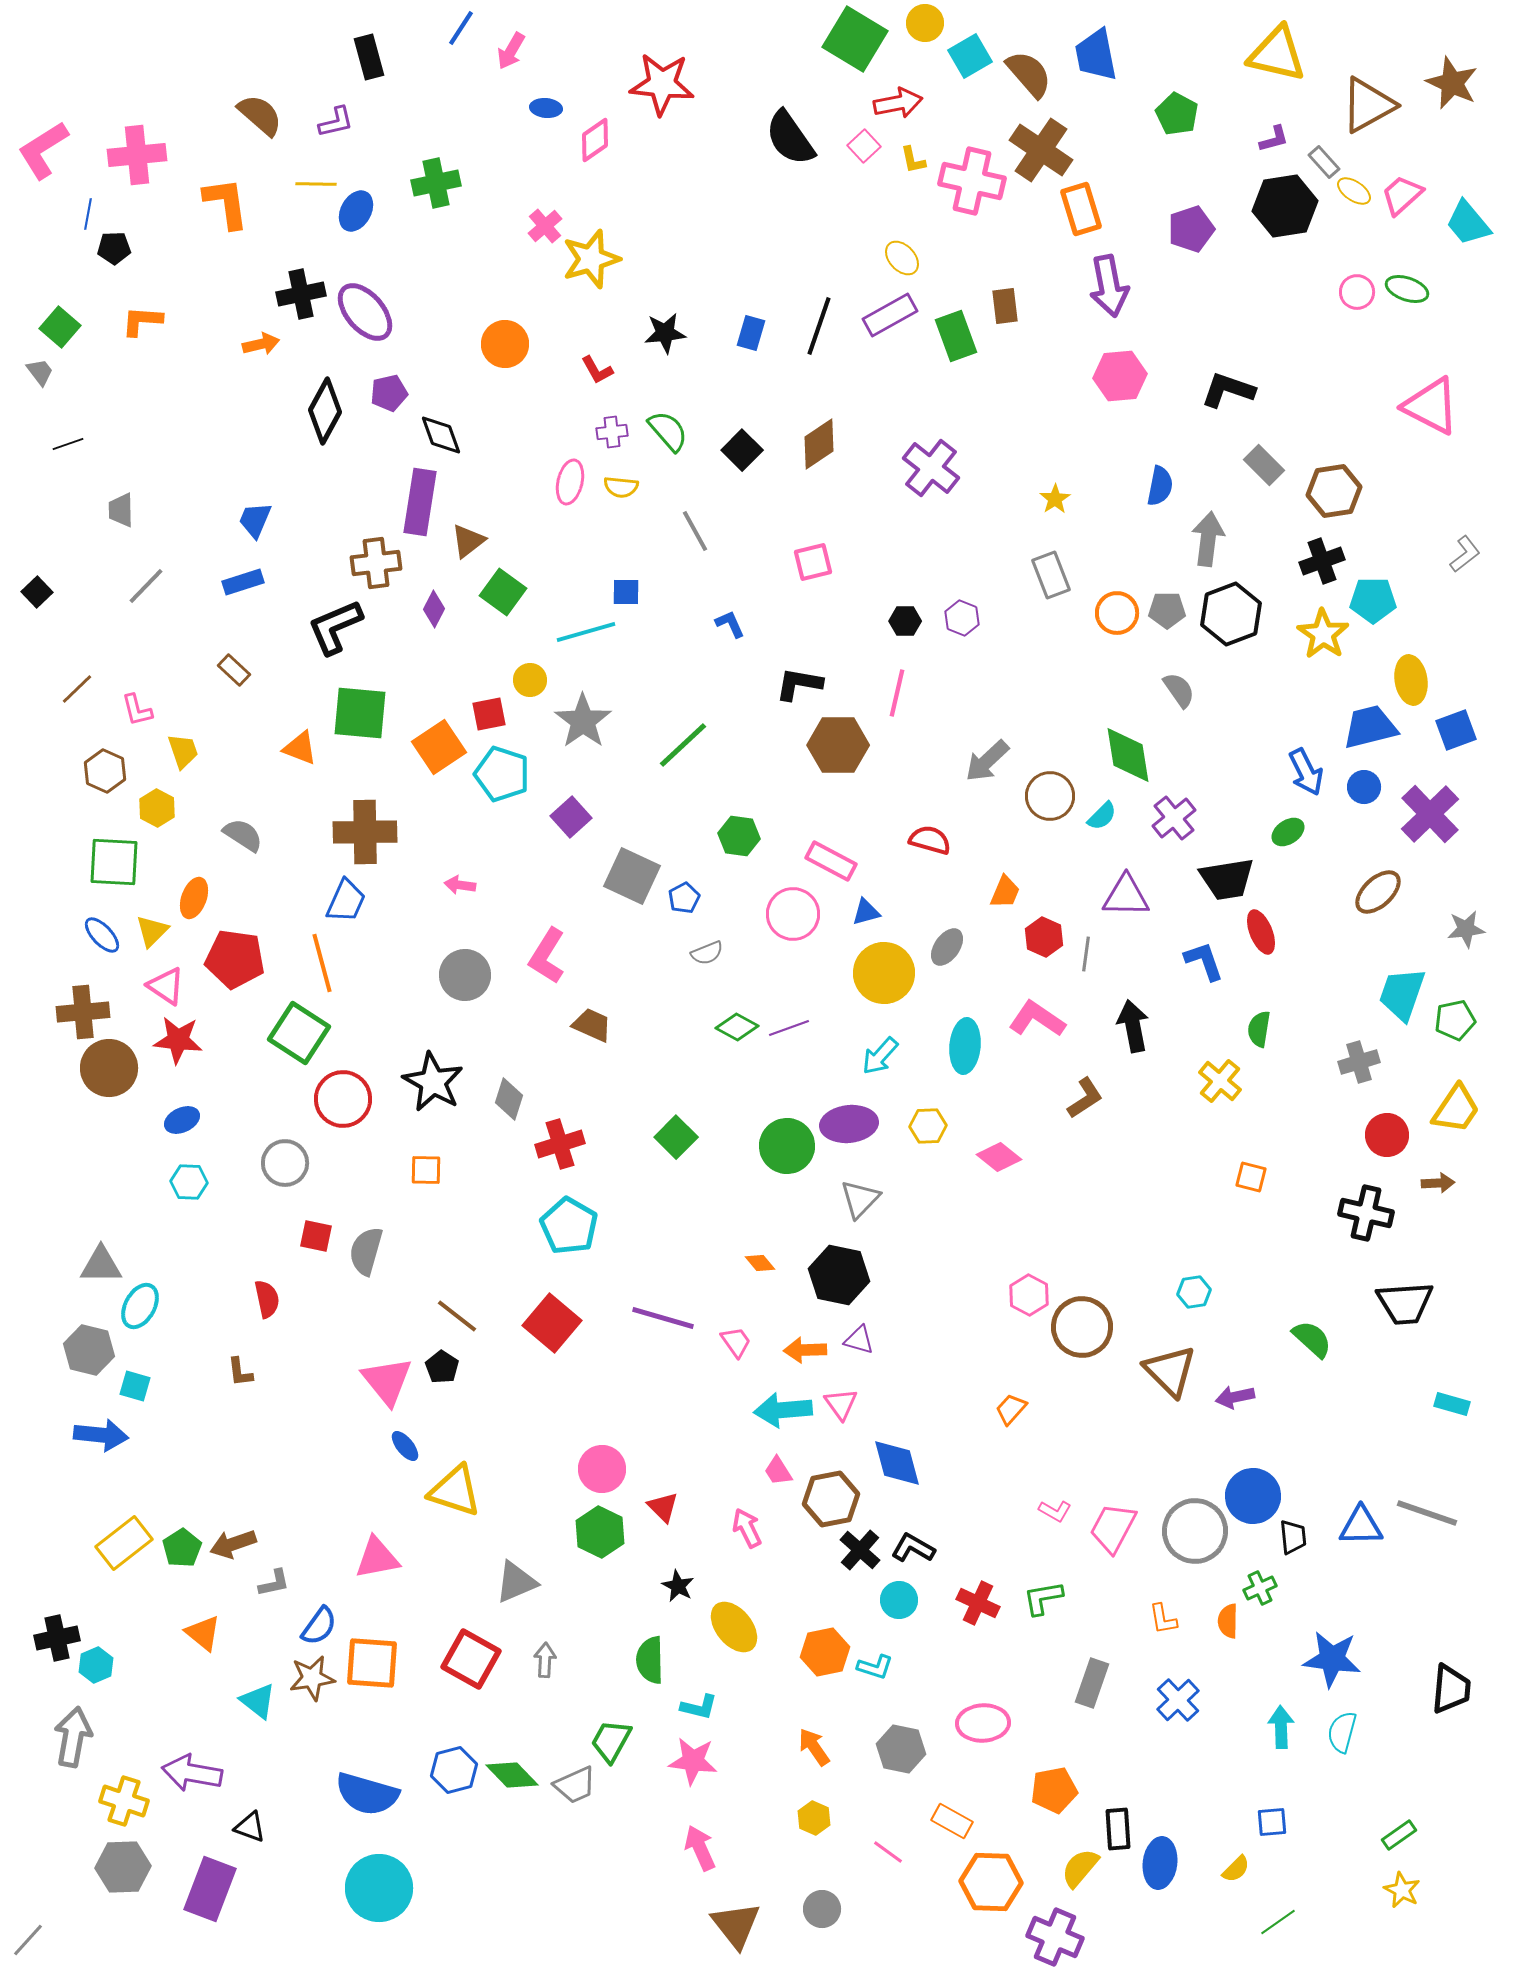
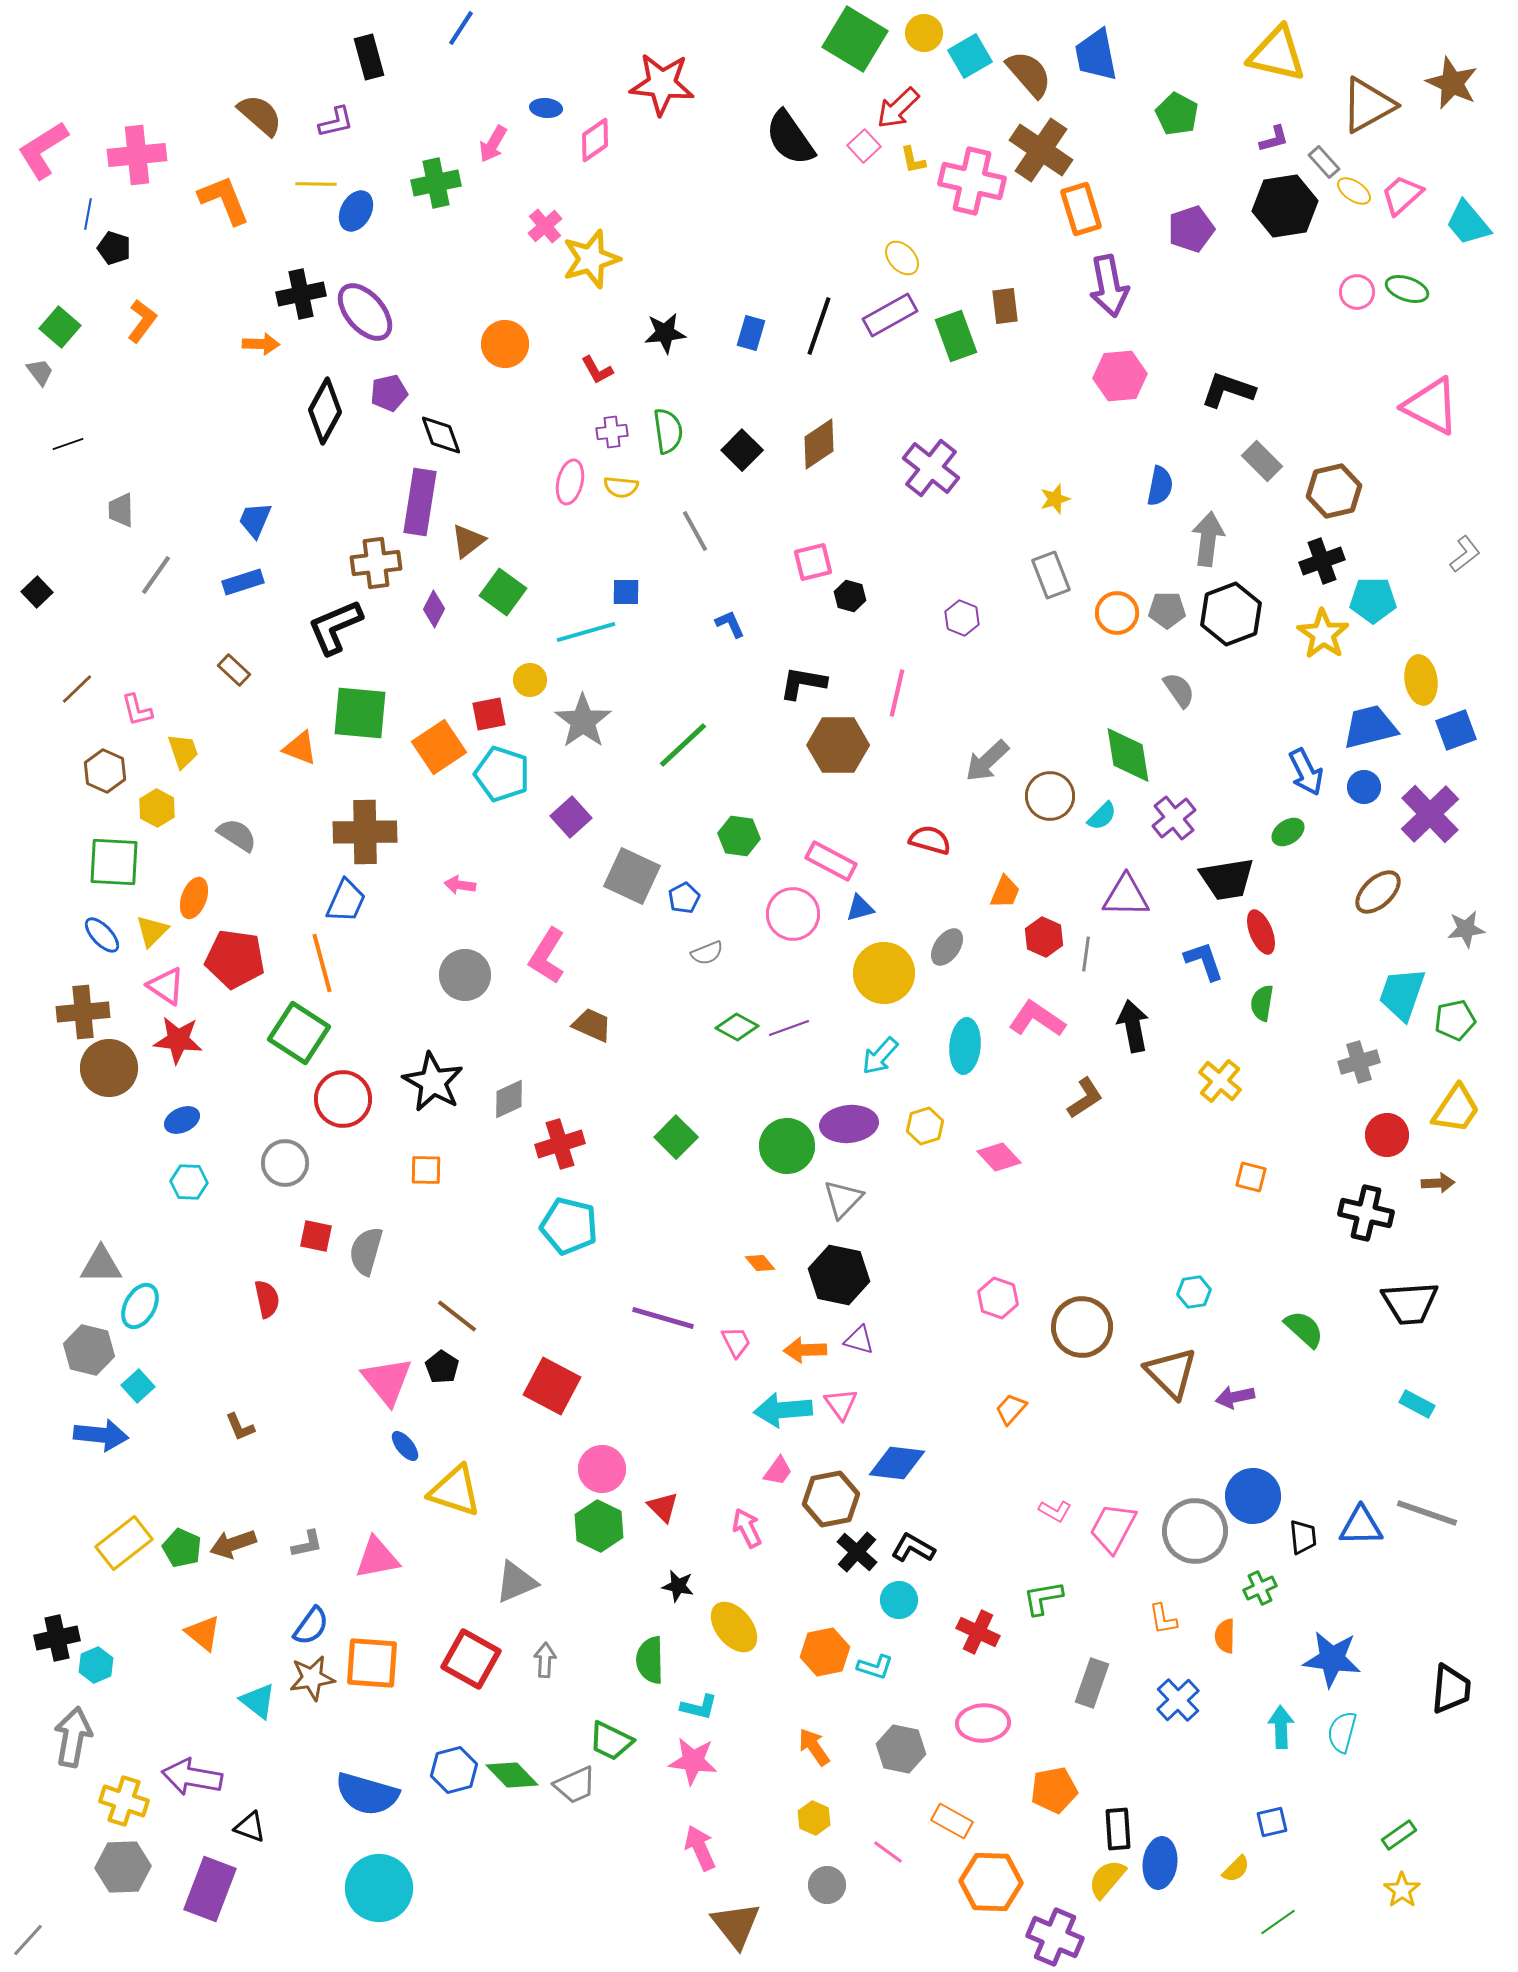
yellow circle at (925, 23): moved 1 px left, 10 px down
pink arrow at (511, 51): moved 18 px left, 93 px down
red arrow at (898, 103): moved 5 px down; rotated 147 degrees clockwise
orange L-shape at (226, 203): moved 2 px left, 3 px up; rotated 14 degrees counterclockwise
black pentagon at (114, 248): rotated 20 degrees clockwise
orange L-shape at (142, 321): rotated 123 degrees clockwise
orange arrow at (261, 344): rotated 15 degrees clockwise
green semicircle at (668, 431): rotated 33 degrees clockwise
gray rectangle at (1264, 465): moved 2 px left, 4 px up
brown hexagon at (1334, 491): rotated 4 degrees counterclockwise
yellow star at (1055, 499): rotated 16 degrees clockwise
gray line at (146, 586): moved 10 px right, 11 px up; rotated 9 degrees counterclockwise
black hexagon at (905, 621): moved 55 px left, 25 px up; rotated 16 degrees clockwise
yellow ellipse at (1411, 680): moved 10 px right
black L-shape at (799, 684): moved 4 px right, 1 px up
gray semicircle at (243, 835): moved 6 px left
blue triangle at (866, 912): moved 6 px left, 4 px up
green semicircle at (1259, 1029): moved 3 px right, 26 px up
gray diamond at (509, 1099): rotated 48 degrees clockwise
yellow hexagon at (928, 1126): moved 3 px left; rotated 15 degrees counterclockwise
pink diamond at (999, 1157): rotated 9 degrees clockwise
gray triangle at (860, 1199): moved 17 px left
cyan pentagon at (569, 1226): rotated 16 degrees counterclockwise
pink hexagon at (1029, 1295): moved 31 px left, 3 px down; rotated 9 degrees counterclockwise
black trapezoid at (1405, 1303): moved 5 px right
red square at (552, 1323): moved 63 px down; rotated 12 degrees counterclockwise
green semicircle at (1312, 1339): moved 8 px left, 10 px up
pink trapezoid at (736, 1342): rotated 8 degrees clockwise
brown triangle at (1170, 1371): moved 1 px right, 2 px down
brown L-shape at (240, 1372): moved 55 px down; rotated 16 degrees counterclockwise
cyan square at (135, 1386): moved 3 px right; rotated 32 degrees clockwise
cyan rectangle at (1452, 1404): moved 35 px left; rotated 12 degrees clockwise
blue diamond at (897, 1463): rotated 68 degrees counterclockwise
pink trapezoid at (778, 1471): rotated 112 degrees counterclockwise
green hexagon at (600, 1532): moved 1 px left, 6 px up
black trapezoid at (1293, 1537): moved 10 px right
green pentagon at (182, 1548): rotated 15 degrees counterclockwise
black cross at (860, 1550): moved 3 px left, 2 px down
gray L-shape at (274, 1583): moved 33 px right, 39 px up
black star at (678, 1586): rotated 16 degrees counterclockwise
red cross at (978, 1603): moved 29 px down
orange semicircle at (1228, 1621): moved 3 px left, 15 px down
blue semicircle at (319, 1626): moved 8 px left
green trapezoid at (611, 1741): rotated 93 degrees counterclockwise
purple arrow at (192, 1773): moved 4 px down
blue square at (1272, 1822): rotated 8 degrees counterclockwise
yellow semicircle at (1080, 1868): moved 27 px right, 11 px down
yellow star at (1402, 1890): rotated 9 degrees clockwise
gray circle at (822, 1909): moved 5 px right, 24 px up
